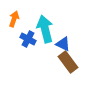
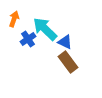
cyan arrow: rotated 32 degrees counterclockwise
blue cross: rotated 28 degrees clockwise
blue triangle: moved 2 px right, 2 px up
